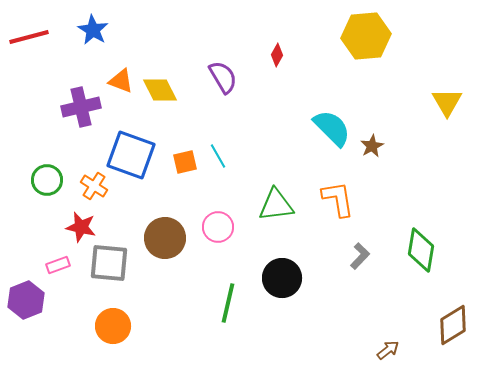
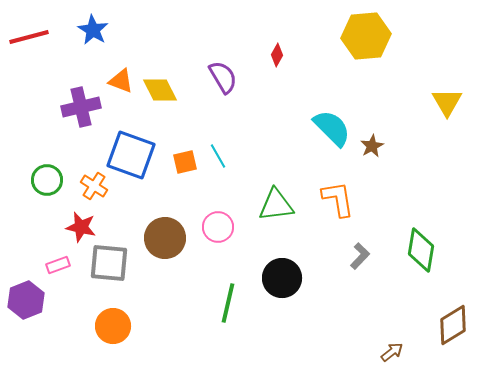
brown arrow: moved 4 px right, 2 px down
